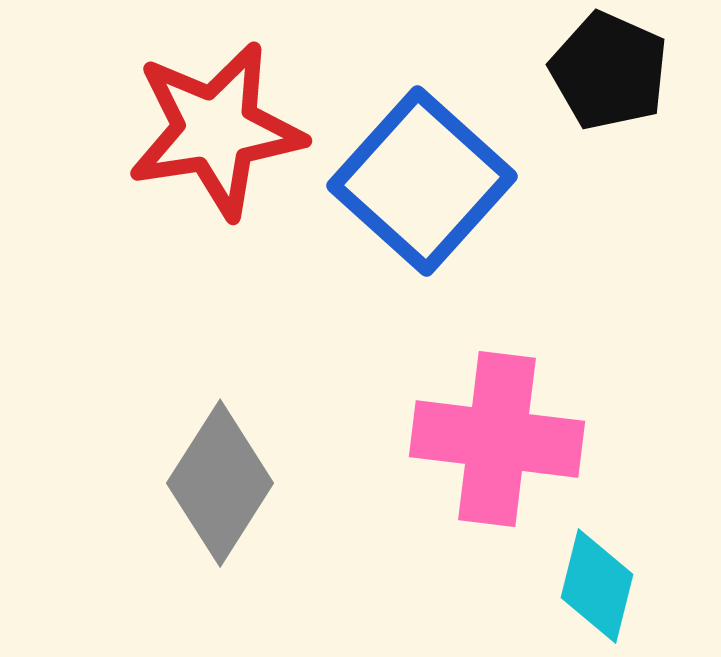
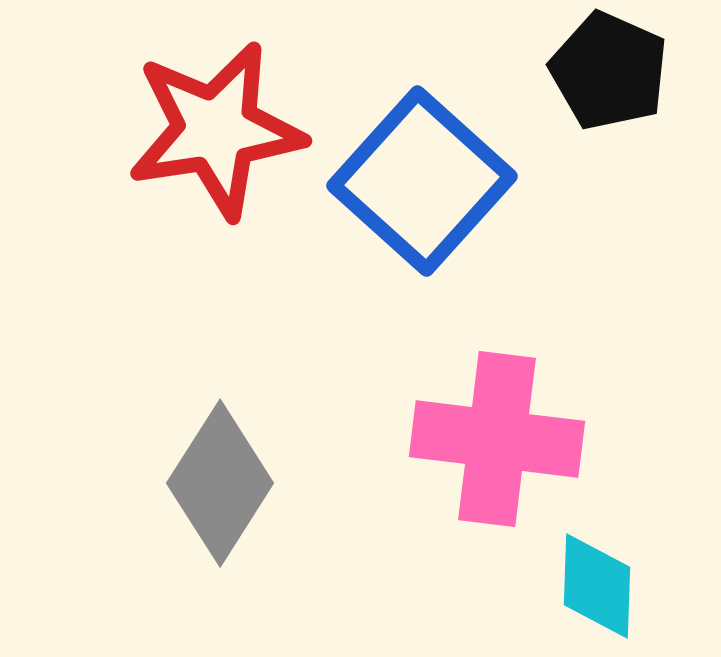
cyan diamond: rotated 12 degrees counterclockwise
